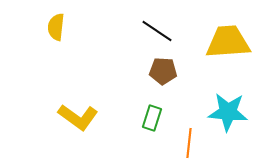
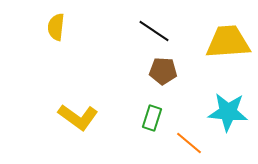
black line: moved 3 px left
orange line: rotated 56 degrees counterclockwise
